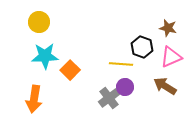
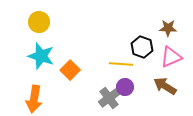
brown star: rotated 12 degrees counterclockwise
cyan star: moved 4 px left; rotated 20 degrees clockwise
